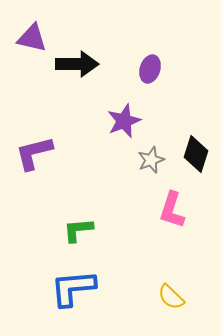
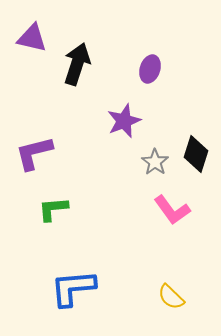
black arrow: rotated 72 degrees counterclockwise
gray star: moved 4 px right, 2 px down; rotated 16 degrees counterclockwise
pink L-shape: rotated 54 degrees counterclockwise
green L-shape: moved 25 px left, 21 px up
